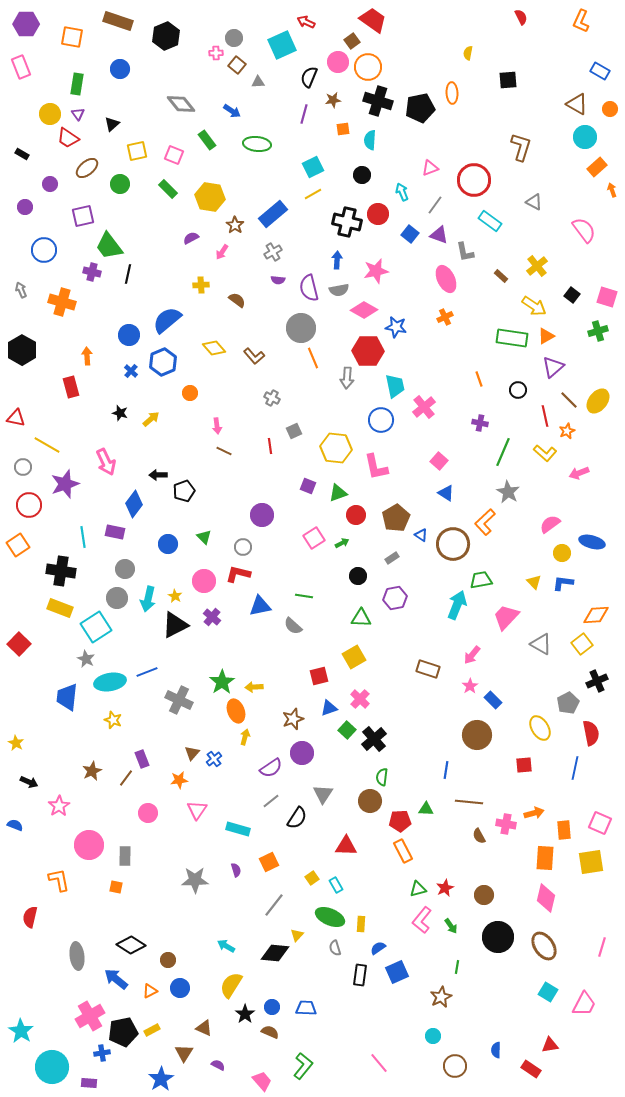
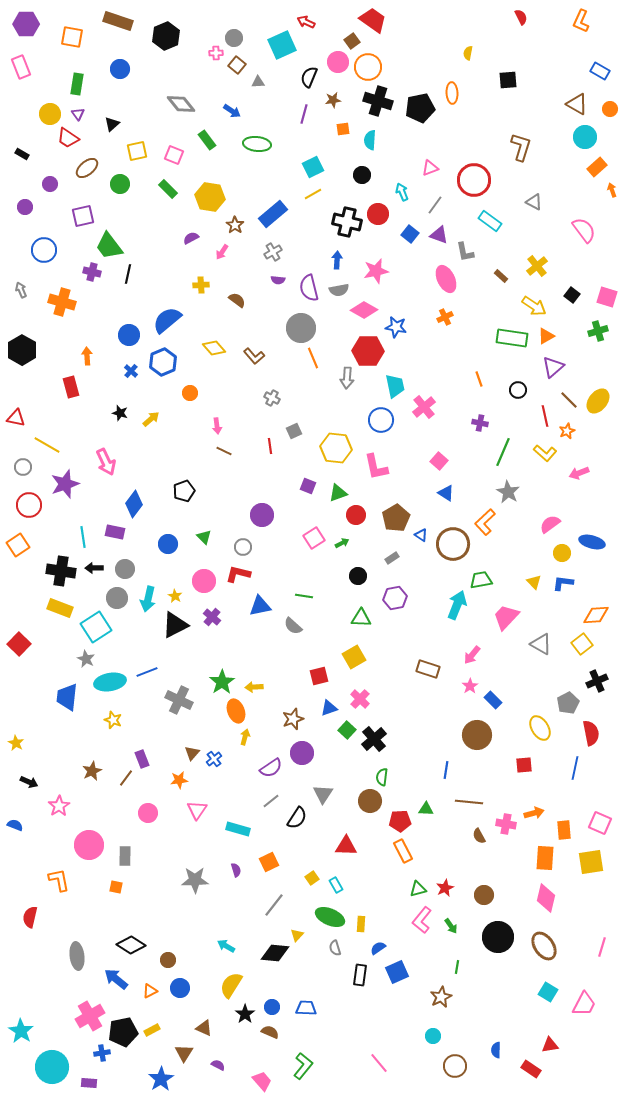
black arrow at (158, 475): moved 64 px left, 93 px down
